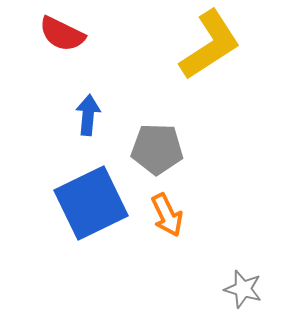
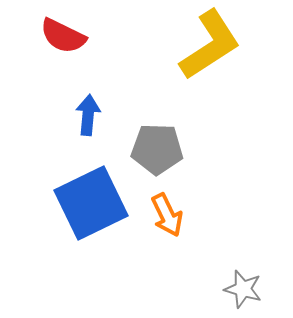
red semicircle: moved 1 px right, 2 px down
